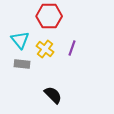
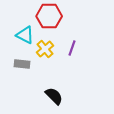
cyan triangle: moved 5 px right, 5 px up; rotated 24 degrees counterclockwise
yellow cross: rotated 12 degrees clockwise
black semicircle: moved 1 px right, 1 px down
